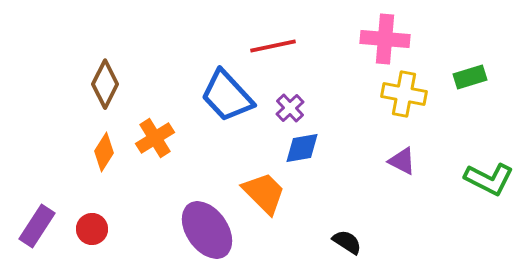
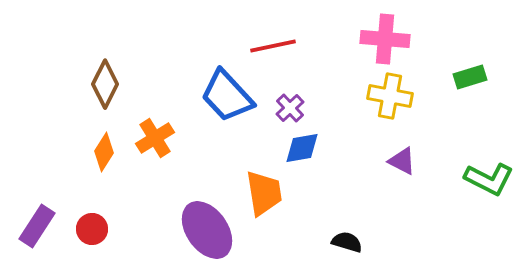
yellow cross: moved 14 px left, 2 px down
orange trapezoid: rotated 36 degrees clockwise
black semicircle: rotated 16 degrees counterclockwise
